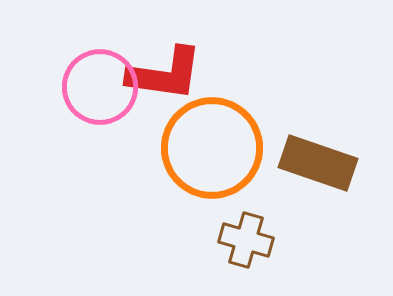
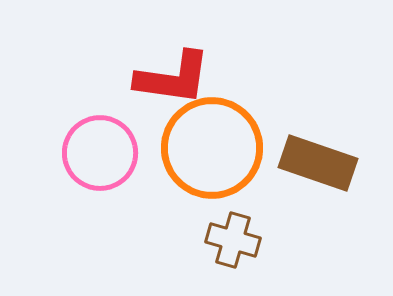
red L-shape: moved 8 px right, 4 px down
pink circle: moved 66 px down
brown cross: moved 13 px left
